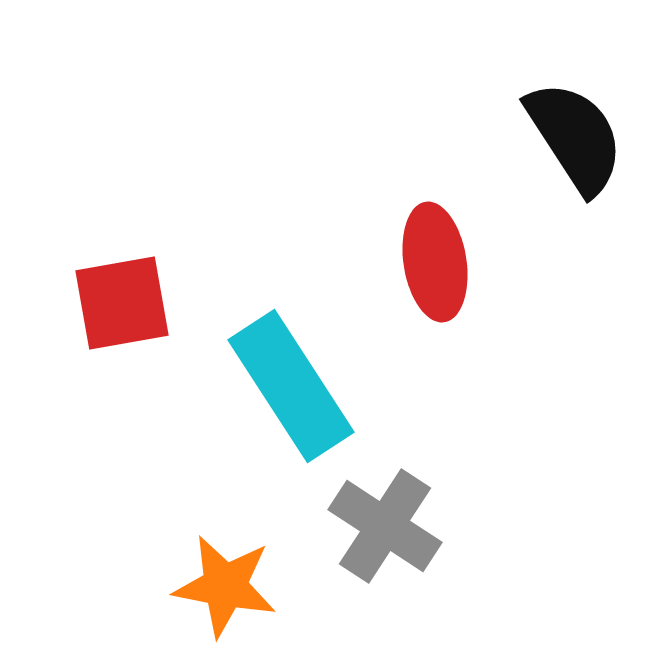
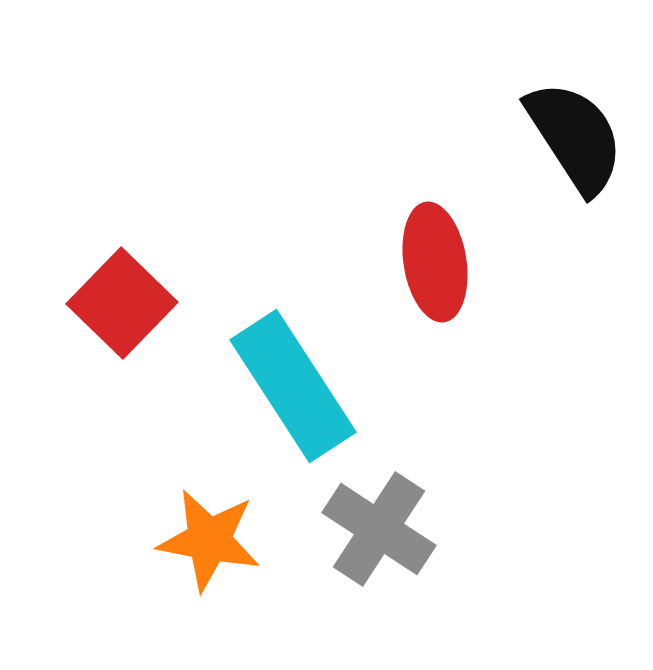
red square: rotated 36 degrees counterclockwise
cyan rectangle: moved 2 px right
gray cross: moved 6 px left, 3 px down
orange star: moved 16 px left, 46 px up
